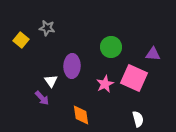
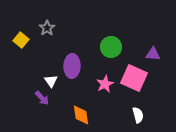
gray star: rotated 28 degrees clockwise
white semicircle: moved 4 px up
